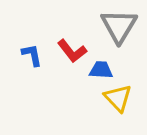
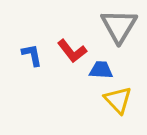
yellow triangle: moved 2 px down
